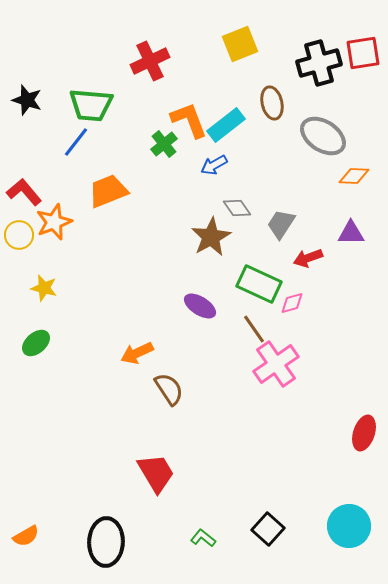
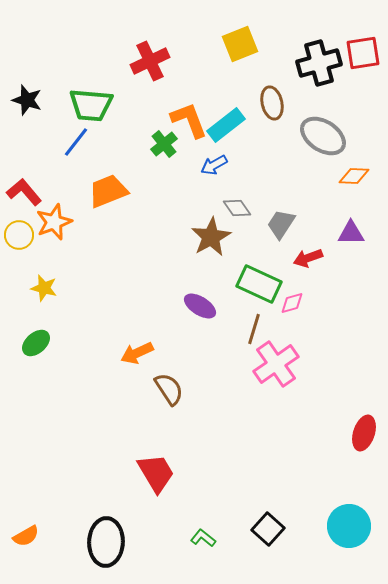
brown line: rotated 52 degrees clockwise
